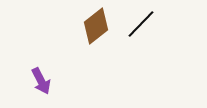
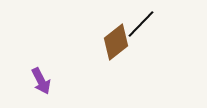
brown diamond: moved 20 px right, 16 px down
